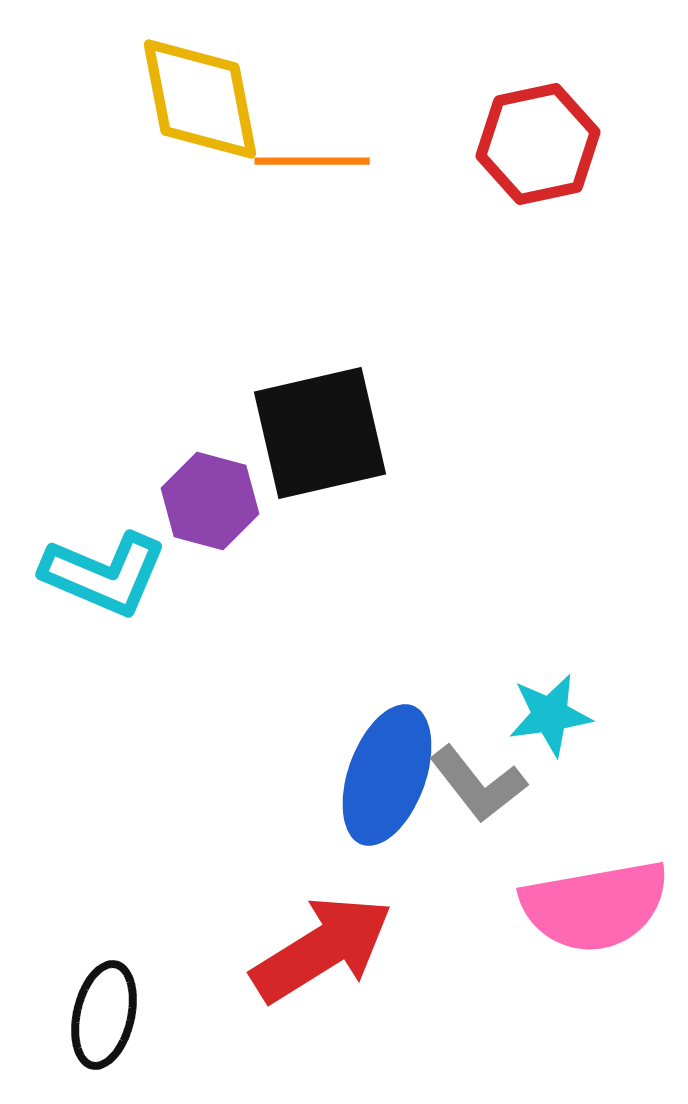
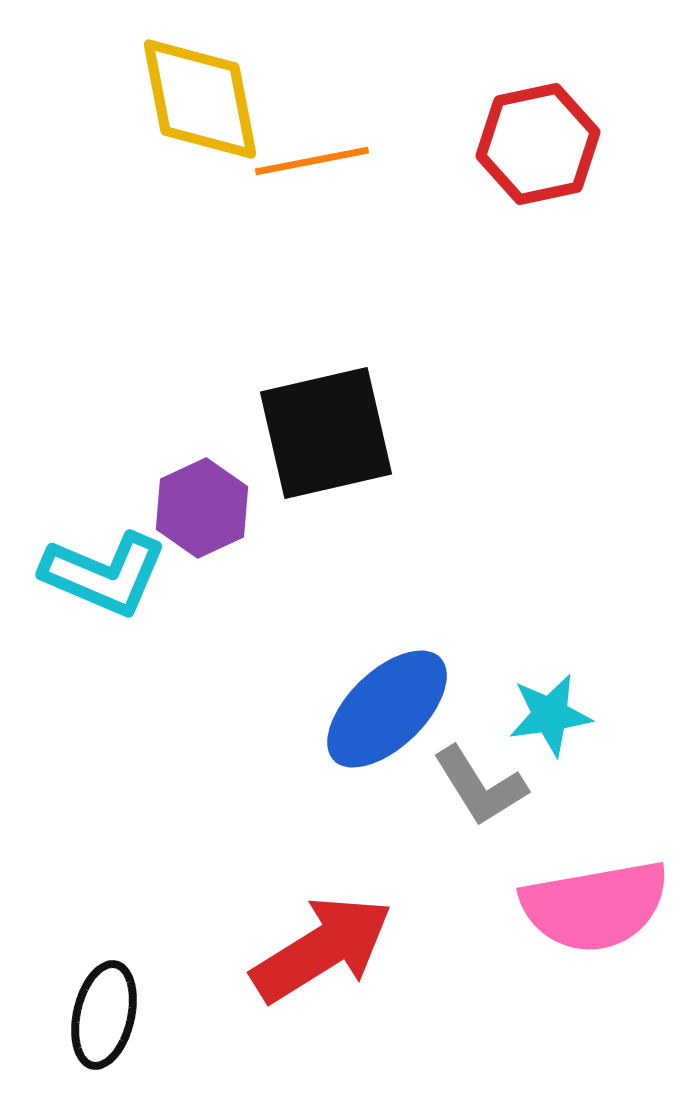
orange line: rotated 11 degrees counterclockwise
black square: moved 6 px right
purple hexagon: moved 8 px left, 7 px down; rotated 20 degrees clockwise
blue ellipse: moved 66 px up; rotated 26 degrees clockwise
gray L-shape: moved 2 px right, 2 px down; rotated 6 degrees clockwise
